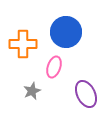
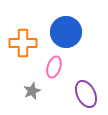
orange cross: moved 1 px up
